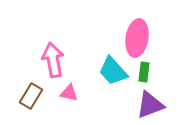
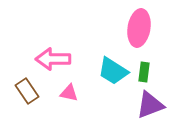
pink ellipse: moved 2 px right, 10 px up
pink arrow: moved 1 px up; rotated 80 degrees counterclockwise
cyan trapezoid: rotated 16 degrees counterclockwise
brown rectangle: moved 4 px left, 5 px up; rotated 65 degrees counterclockwise
